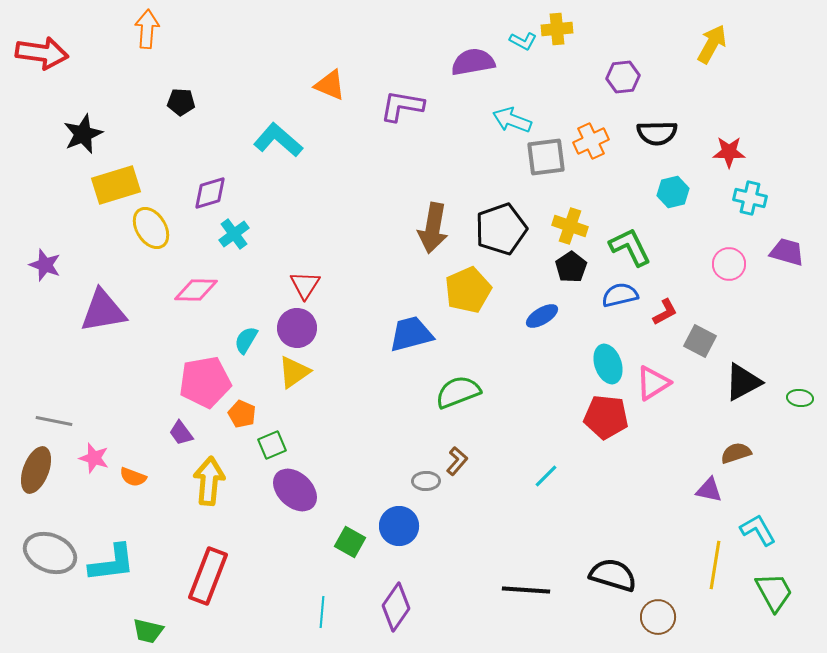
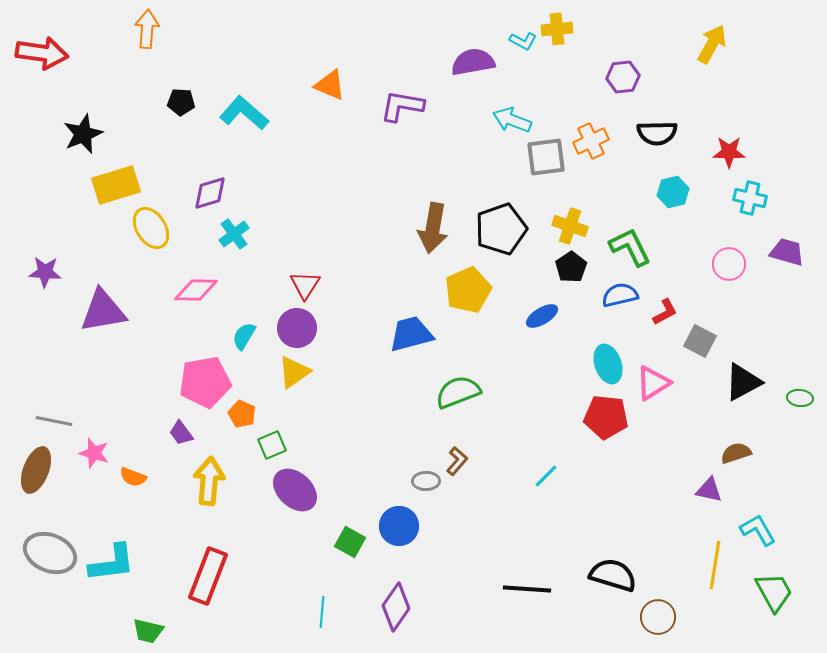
cyan L-shape at (278, 140): moved 34 px left, 27 px up
purple star at (45, 265): moved 7 px down; rotated 16 degrees counterclockwise
cyan semicircle at (246, 340): moved 2 px left, 4 px up
pink star at (94, 458): moved 5 px up
black line at (526, 590): moved 1 px right, 1 px up
